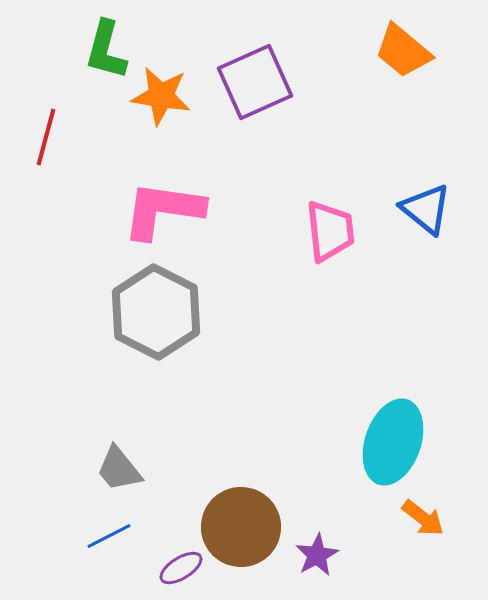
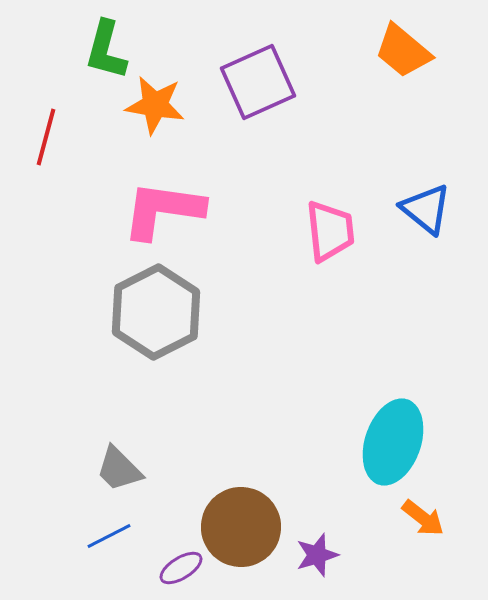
purple square: moved 3 px right
orange star: moved 6 px left, 9 px down
gray hexagon: rotated 6 degrees clockwise
gray trapezoid: rotated 6 degrees counterclockwise
purple star: rotated 12 degrees clockwise
